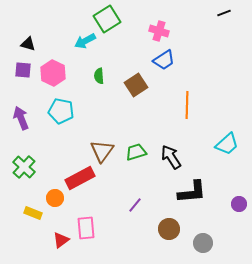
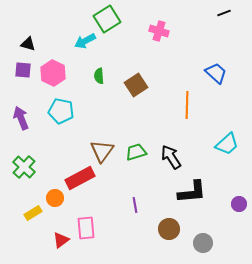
blue trapezoid: moved 52 px right, 13 px down; rotated 105 degrees counterclockwise
purple line: rotated 49 degrees counterclockwise
yellow rectangle: rotated 54 degrees counterclockwise
